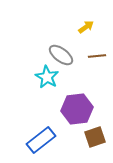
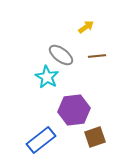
purple hexagon: moved 3 px left, 1 px down
